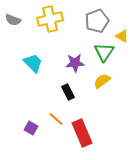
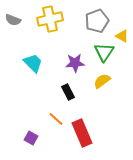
purple square: moved 10 px down
